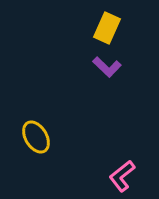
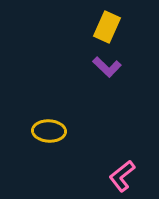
yellow rectangle: moved 1 px up
yellow ellipse: moved 13 px right, 6 px up; rotated 56 degrees counterclockwise
